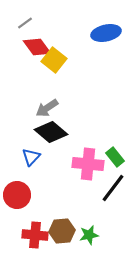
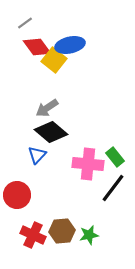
blue ellipse: moved 36 px left, 12 px down
blue triangle: moved 6 px right, 2 px up
red cross: moved 2 px left; rotated 20 degrees clockwise
